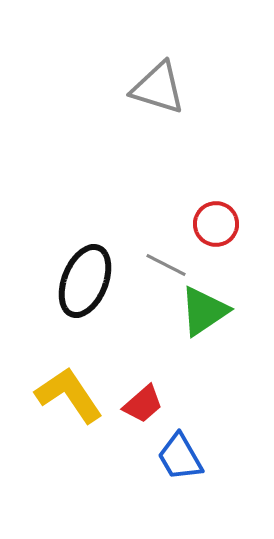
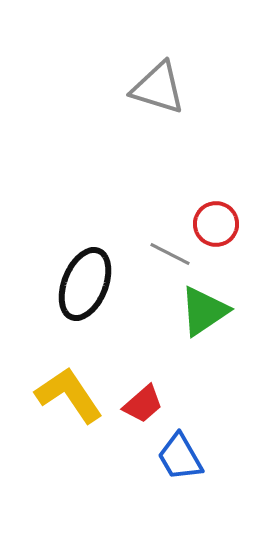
gray line: moved 4 px right, 11 px up
black ellipse: moved 3 px down
